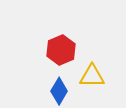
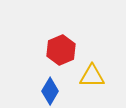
blue diamond: moved 9 px left
